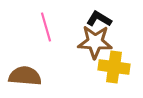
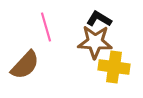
brown semicircle: moved 11 px up; rotated 128 degrees clockwise
